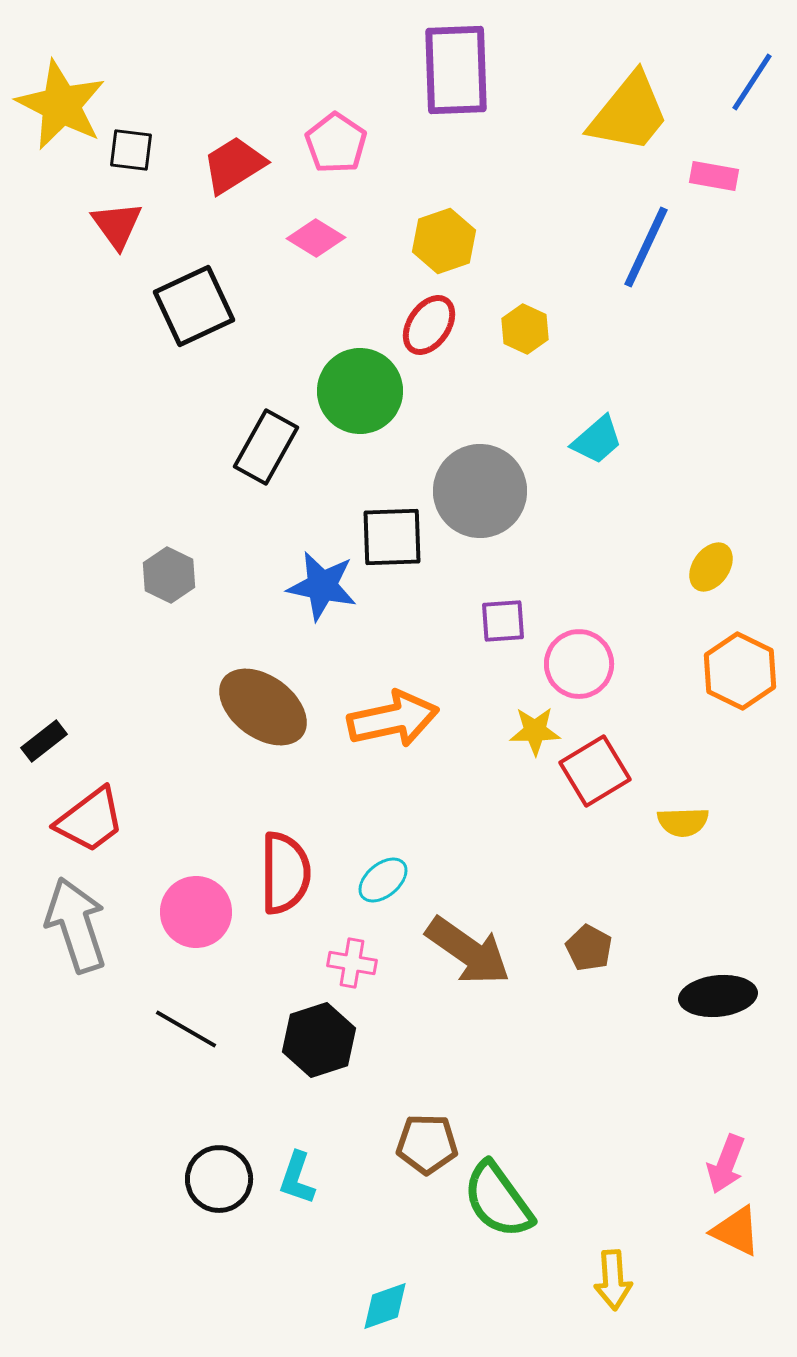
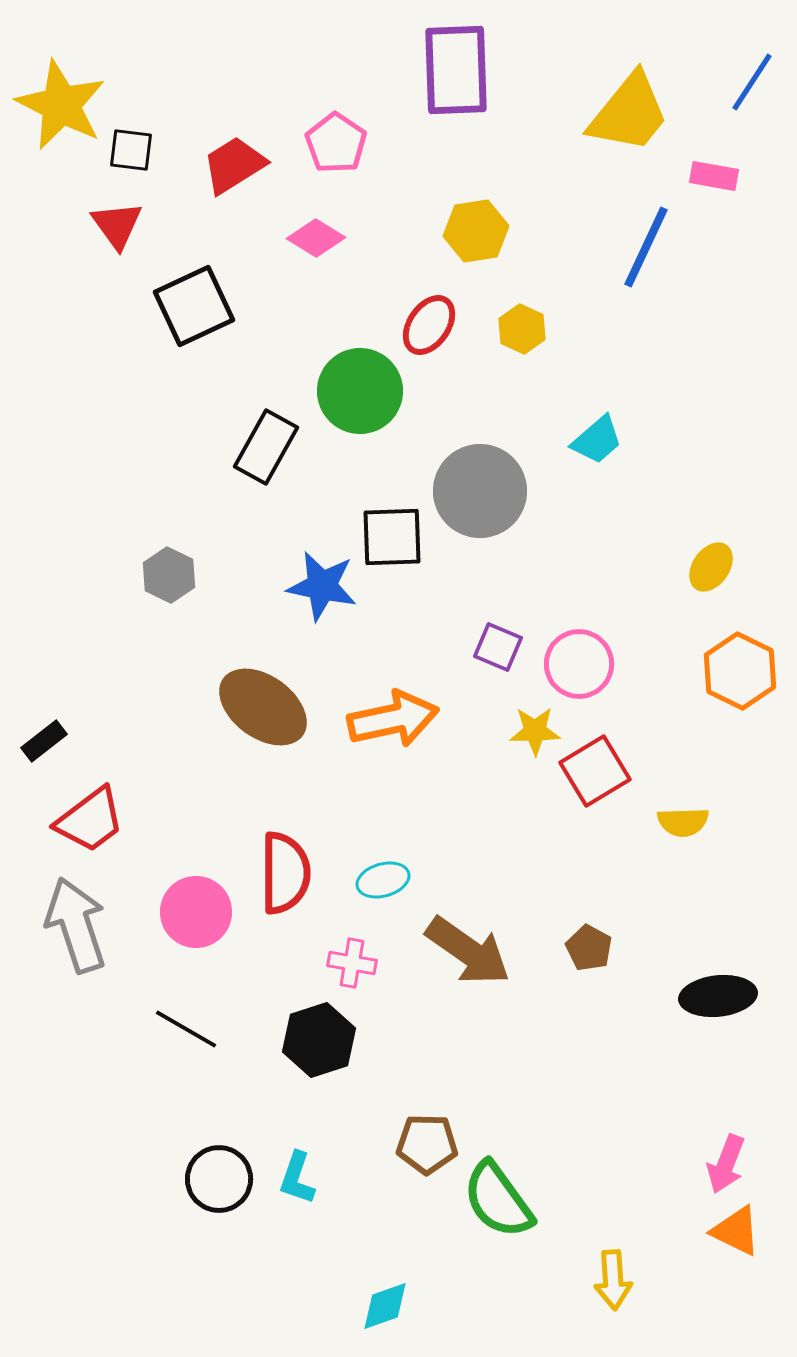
yellow hexagon at (444, 241): moved 32 px right, 10 px up; rotated 10 degrees clockwise
yellow hexagon at (525, 329): moved 3 px left
purple square at (503, 621): moved 5 px left, 26 px down; rotated 27 degrees clockwise
cyan ellipse at (383, 880): rotated 24 degrees clockwise
